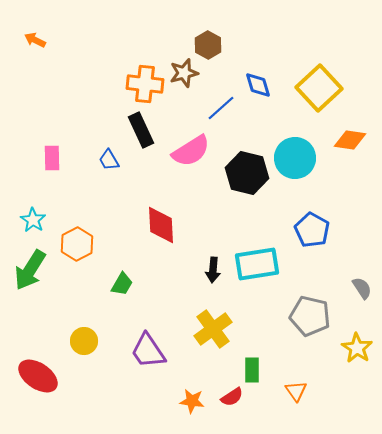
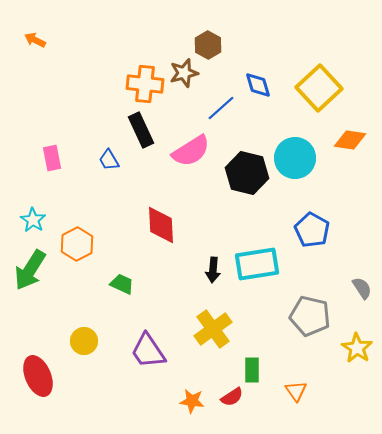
pink rectangle: rotated 10 degrees counterclockwise
green trapezoid: rotated 95 degrees counterclockwise
red ellipse: rotated 33 degrees clockwise
